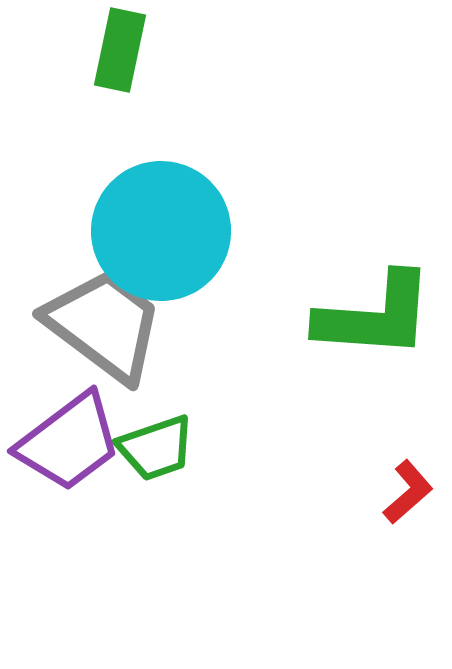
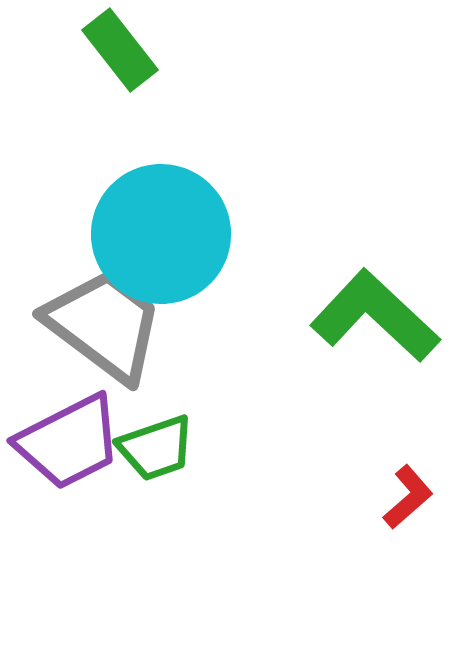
green rectangle: rotated 50 degrees counterclockwise
cyan circle: moved 3 px down
green L-shape: rotated 141 degrees counterclockwise
purple trapezoid: rotated 10 degrees clockwise
red L-shape: moved 5 px down
